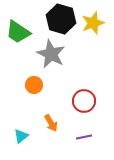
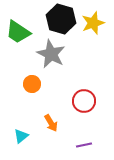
orange circle: moved 2 px left, 1 px up
purple line: moved 8 px down
